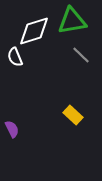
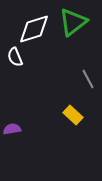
green triangle: moved 1 px right, 1 px down; rotated 28 degrees counterclockwise
white diamond: moved 2 px up
gray line: moved 7 px right, 24 px down; rotated 18 degrees clockwise
purple semicircle: rotated 72 degrees counterclockwise
